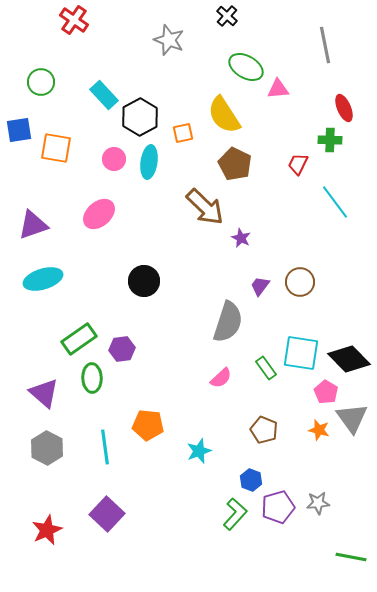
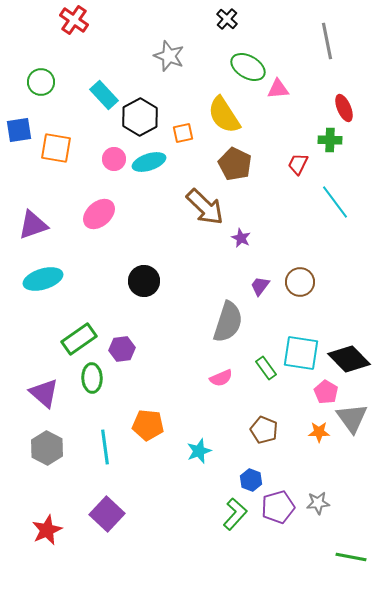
black cross at (227, 16): moved 3 px down
gray star at (169, 40): moved 16 px down
gray line at (325, 45): moved 2 px right, 4 px up
green ellipse at (246, 67): moved 2 px right
cyan ellipse at (149, 162): rotated 64 degrees clockwise
pink semicircle at (221, 378): rotated 20 degrees clockwise
orange star at (319, 430): moved 2 px down; rotated 15 degrees counterclockwise
